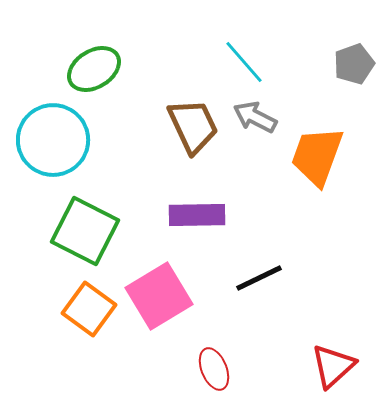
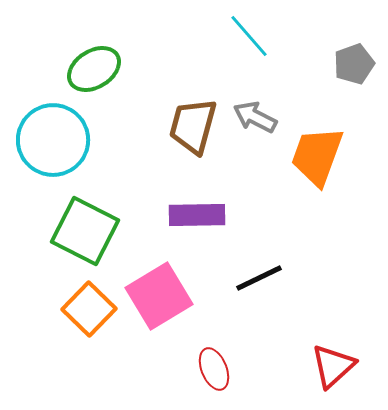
cyan line: moved 5 px right, 26 px up
brown trapezoid: rotated 140 degrees counterclockwise
orange square: rotated 8 degrees clockwise
